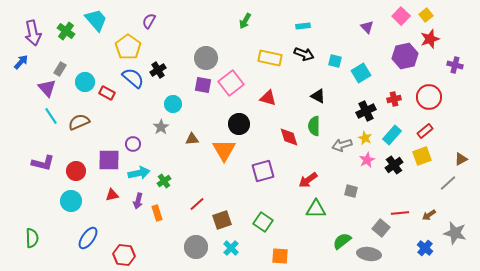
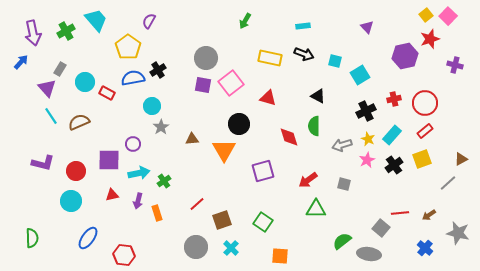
pink square at (401, 16): moved 47 px right
green cross at (66, 31): rotated 24 degrees clockwise
cyan square at (361, 73): moved 1 px left, 2 px down
blue semicircle at (133, 78): rotated 50 degrees counterclockwise
red circle at (429, 97): moved 4 px left, 6 px down
cyan circle at (173, 104): moved 21 px left, 2 px down
yellow star at (365, 138): moved 3 px right, 1 px down
yellow square at (422, 156): moved 3 px down
gray square at (351, 191): moved 7 px left, 7 px up
gray star at (455, 233): moved 3 px right
